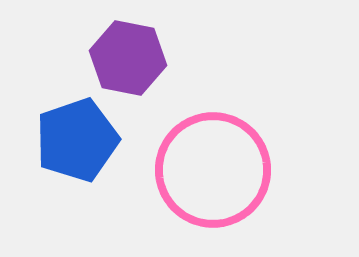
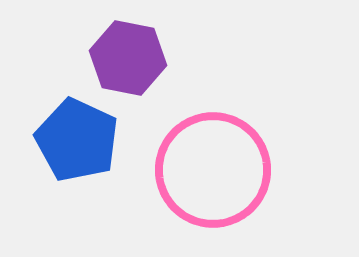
blue pentagon: rotated 28 degrees counterclockwise
